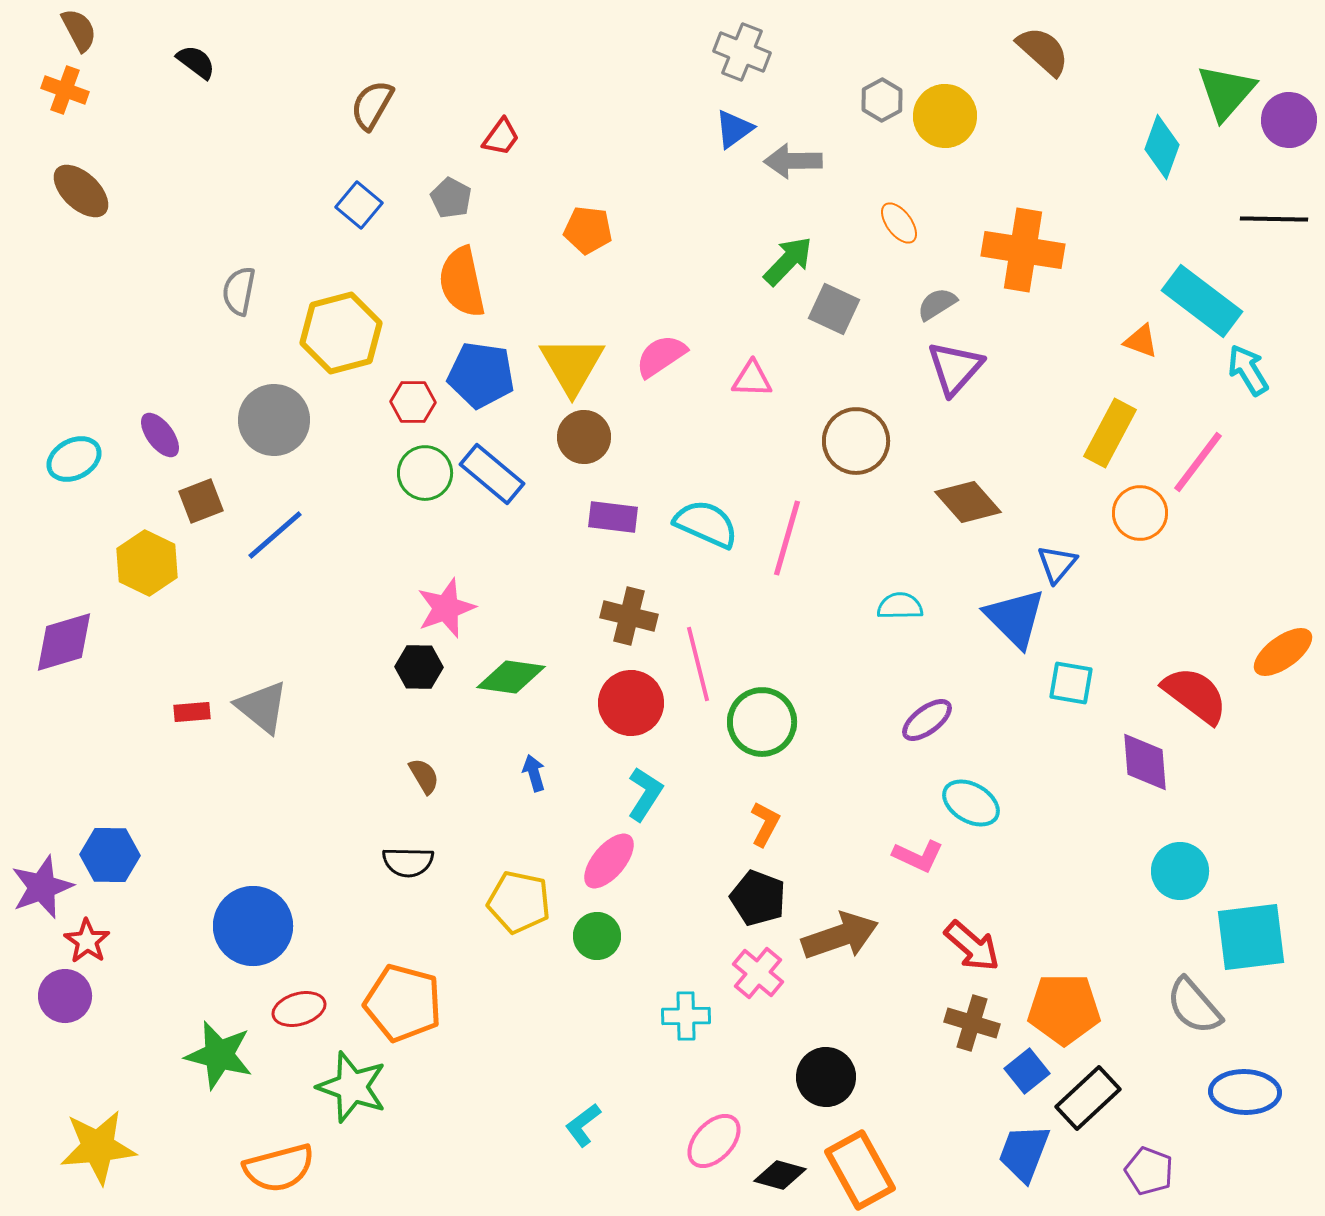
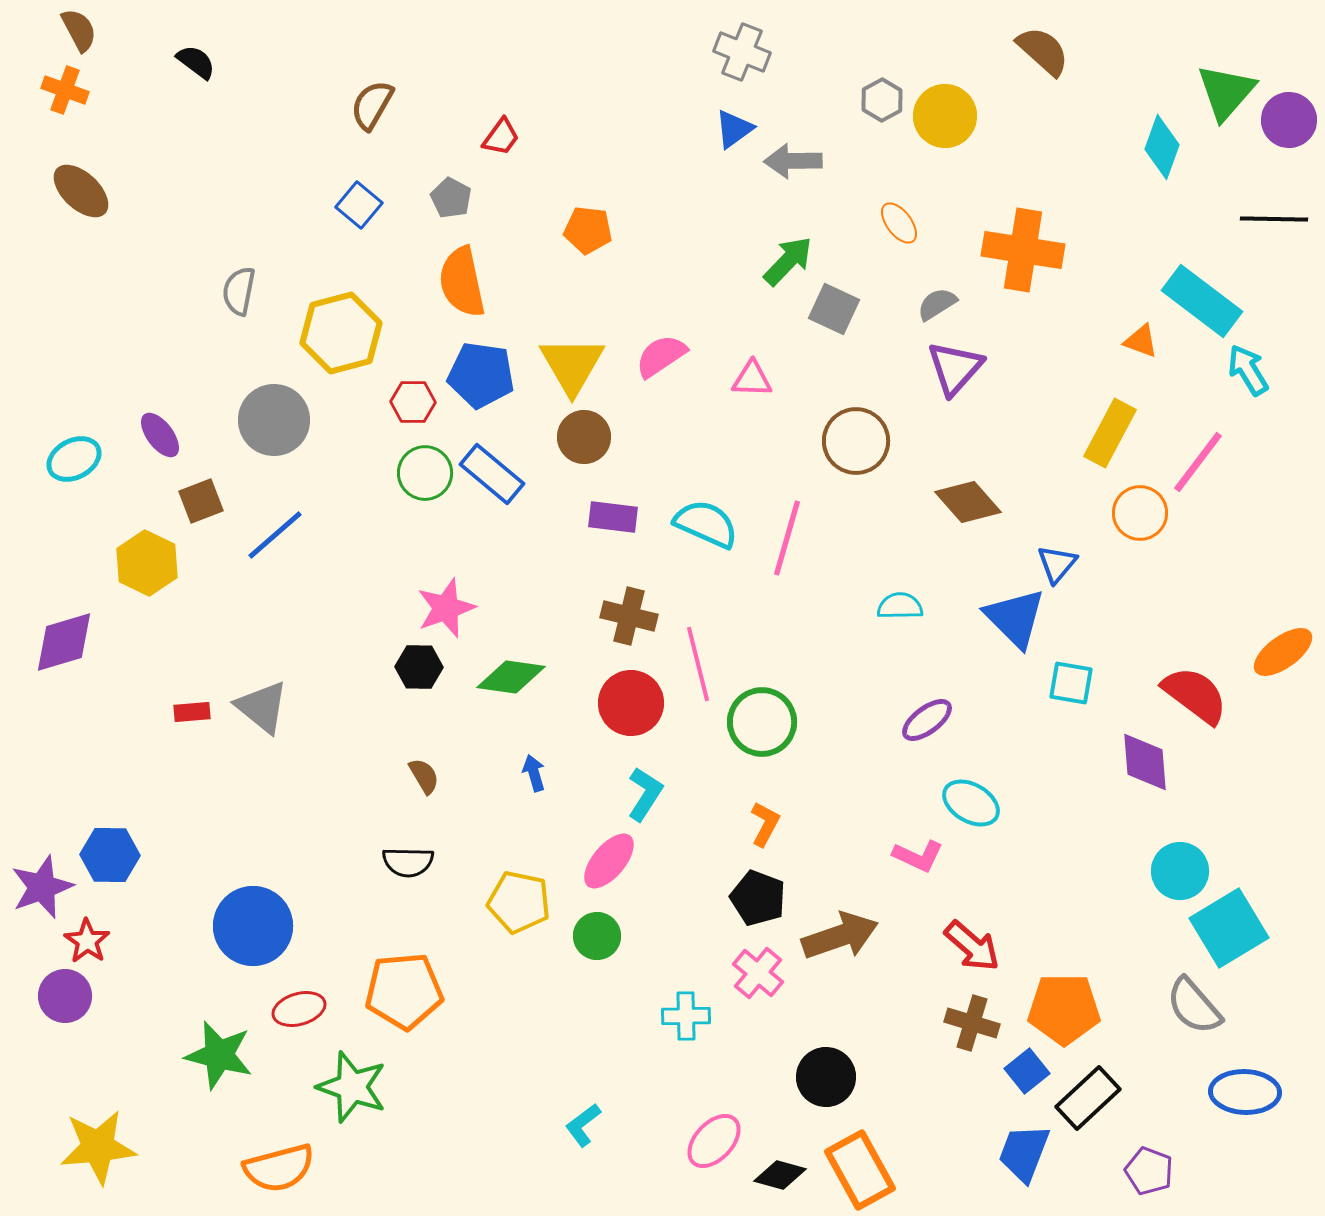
cyan square at (1251, 937): moved 22 px left, 9 px up; rotated 24 degrees counterclockwise
orange pentagon at (403, 1003): moved 1 px right, 12 px up; rotated 20 degrees counterclockwise
